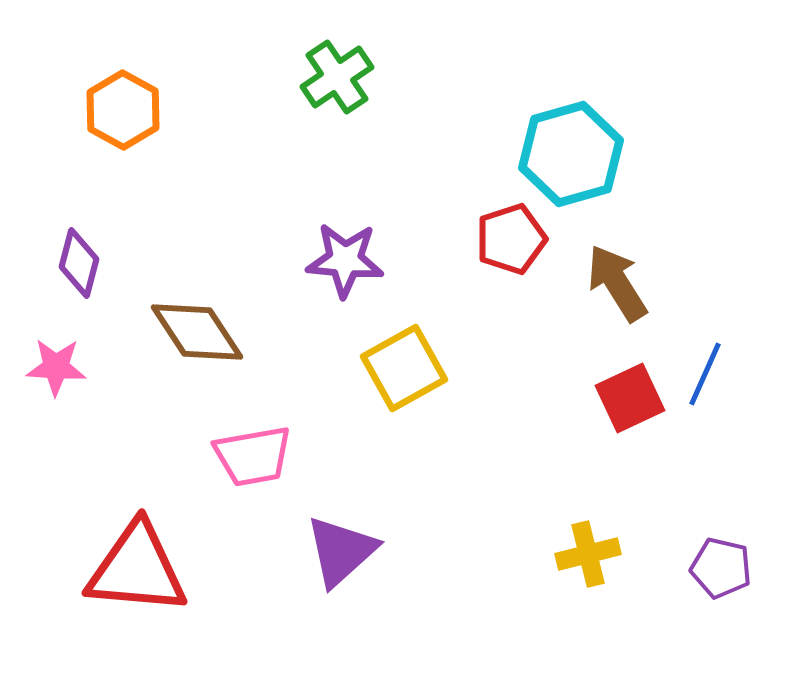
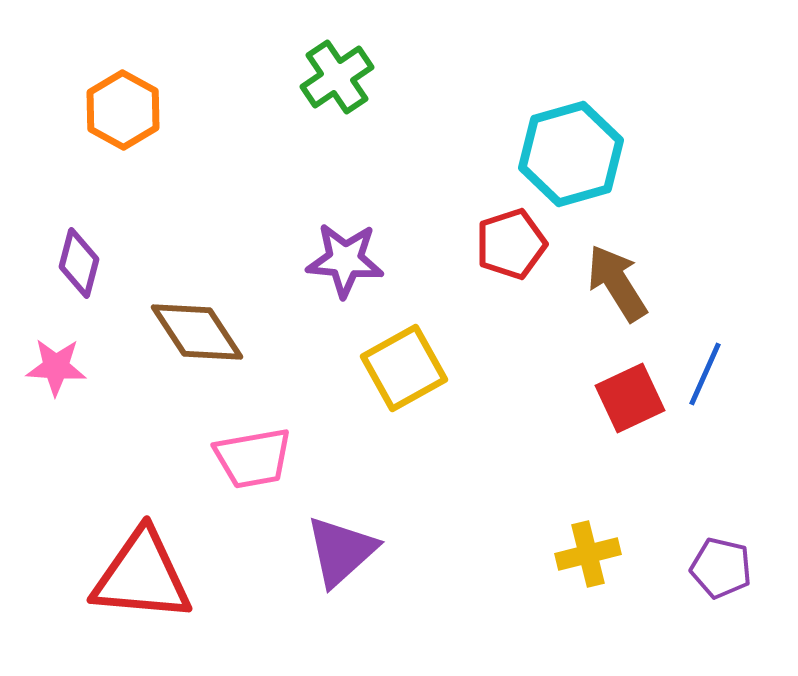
red pentagon: moved 5 px down
pink trapezoid: moved 2 px down
red triangle: moved 5 px right, 7 px down
